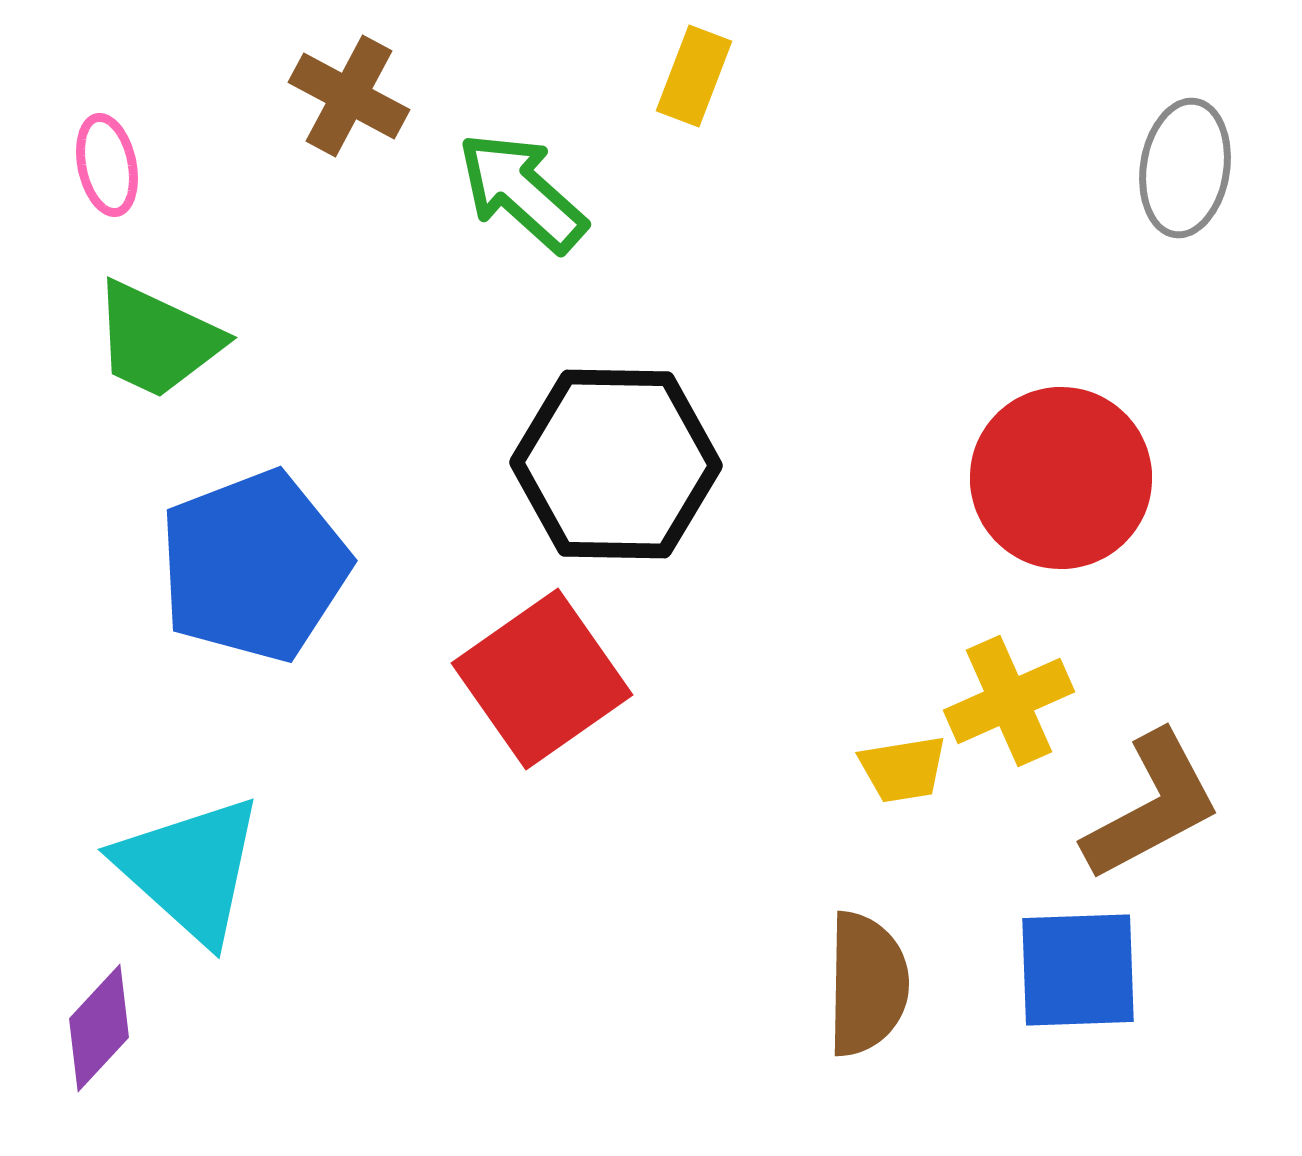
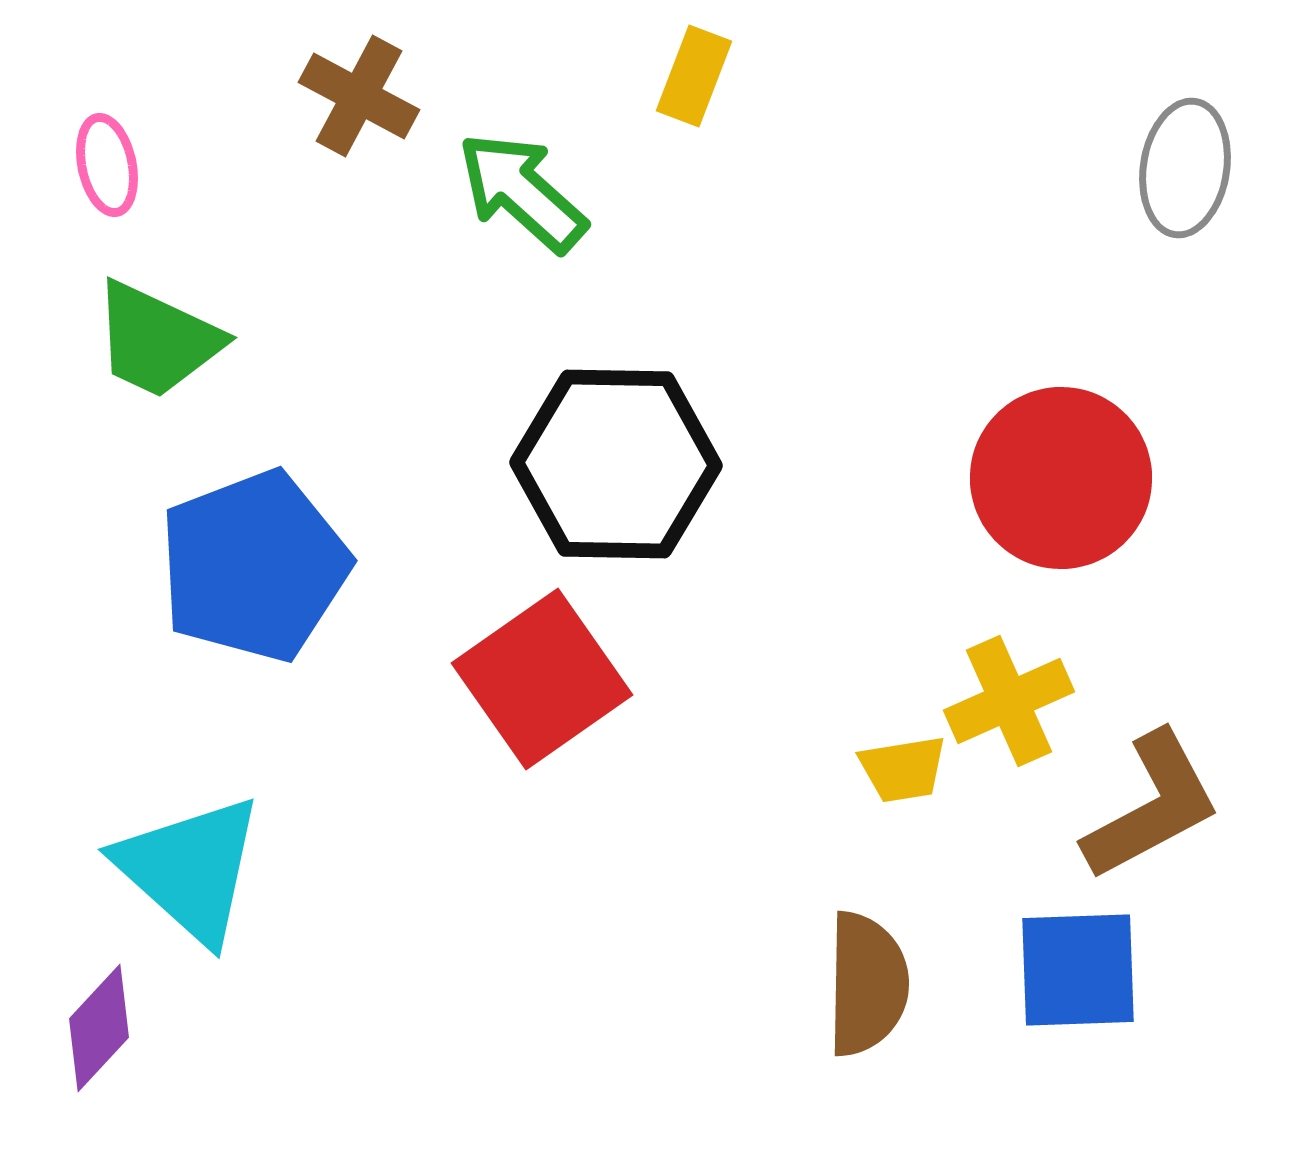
brown cross: moved 10 px right
